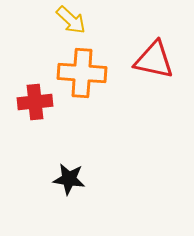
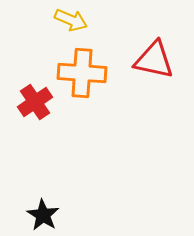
yellow arrow: rotated 20 degrees counterclockwise
red cross: rotated 28 degrees counterclockwise
black star: moved 26 px left, 36 px down; rotated 24 degrees clockwise
